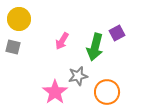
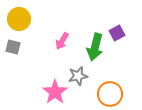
orange circle: moved 3 px right, 2 px down
